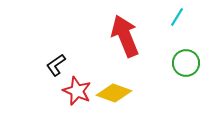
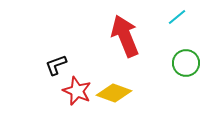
cyan line: rotated 18 degrees clockwise
black L-shape: rotated 15 degrees clockwise
